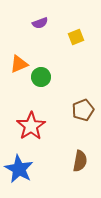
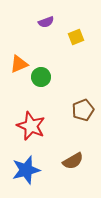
purple semicircle: moved 6 px right, 1 px up
red star: rotated 16 degrees counterclockwise
brown semicircle: moved 7 px left; rotated 50 degrees clockwise
blue star: moved 7 px right, 1 px down; rotated 28 degrees clockwise
